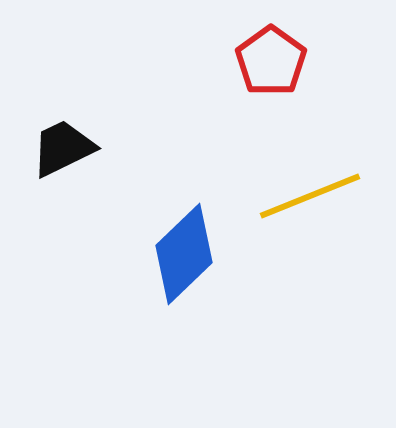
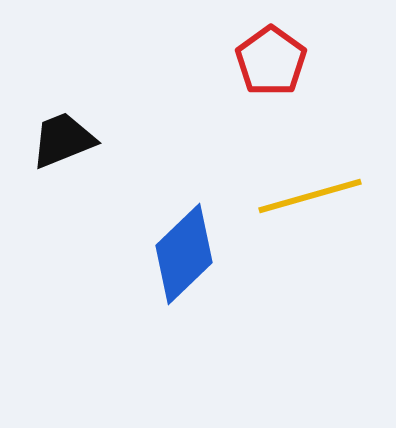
black trapezoid: moved 8 px up; rotated 4 degrees clockwise
yellow line: rotated 6 degrees clockwise
